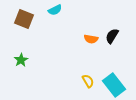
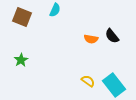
cyan semicircle: rotated 40 degrees counterclockwise
brown square: moved 2 px left, 2 px up
black semicircle: rotated 70 degrees counterclockwise
yellow semicircle: rotated 24 degrees counterclockwise
